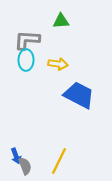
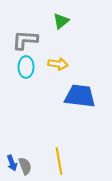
green triangle: rotated 36 degrees counterclockwise
gray L-shape: moved 2 px left
cyan ellipse: moved 7 px down
blue trapezoid: moved 1 px right, 1 px down; rotated 20 degrees counterclockwise
blue arrow: moved 4 px left, 7 px down
yellow line: rotated 36 degrees counterclockwise
